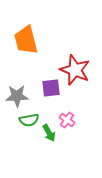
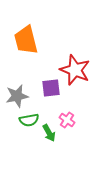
gray star: rotated 10 degrees counterclockwise
